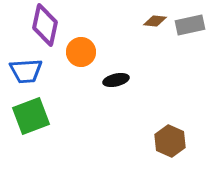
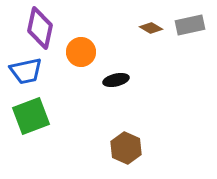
brown diamond: moved 4 px left, 7 px down; rotated 25 degrees clockwise
purple diamond: moved 5 px left, 3 px down
blue trapezoid: rotated 8 degrees counterclockwise
brown hexagon: moved 44 px left, 7 px down
